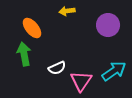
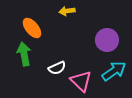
purple circle: moved 1 px left, 15 px down
pink triangle: rotated 20 degrees counterclockwise
